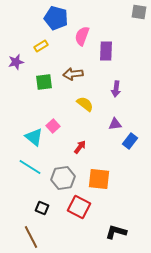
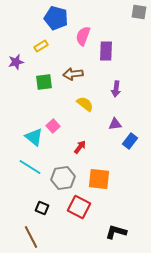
pink semicircle: moved 1 px right
